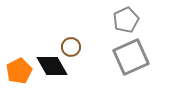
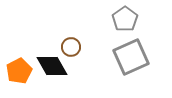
gray pentagon: moved 1 px left, 1 px up; rotated 10 degrees counterclockwise
